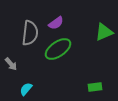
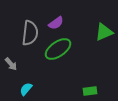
green rectangle: moved 5 px left, 4 px down
